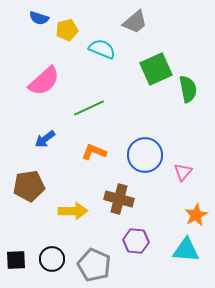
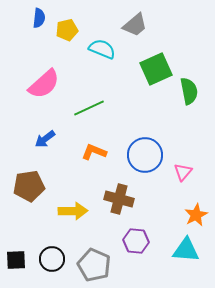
blue semicircle: rotated 102 degrees counterclockwise
gray trapezoid: moved 3 px down
pink semicircle: moved 3 px down
green semicircle: moved 1 px right, 2 px down
